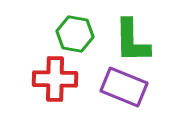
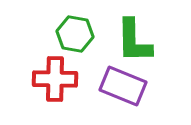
green L-shape: moved 2 px right
purple rectangle: moved 1 px left, 1 px up
